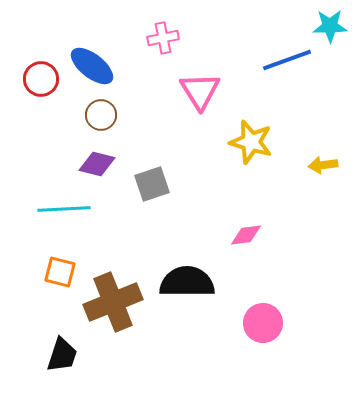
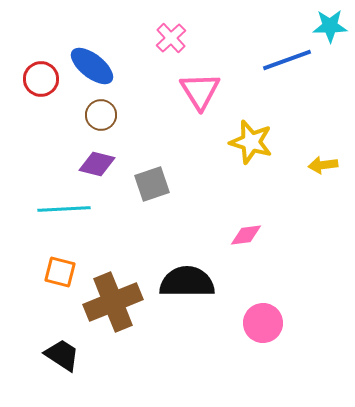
pink cross: moved 8 px right; rotated 32 degrees counterclockwise
black trapezoid: rotated 75 degrees counterclockwise
